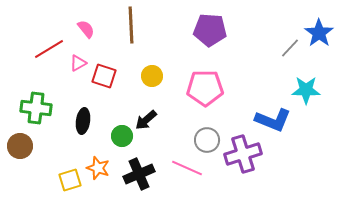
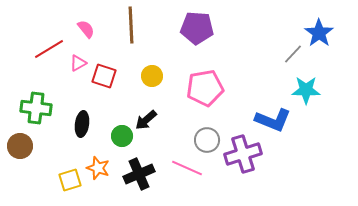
purple pentagon: moved 13 px left, 2 px up
gray line: moved 3 px right, 6 px down
pink pentagon: rotated 9 degrees counterclockwise
black ellipse: moved 1 px left, 3 px down
